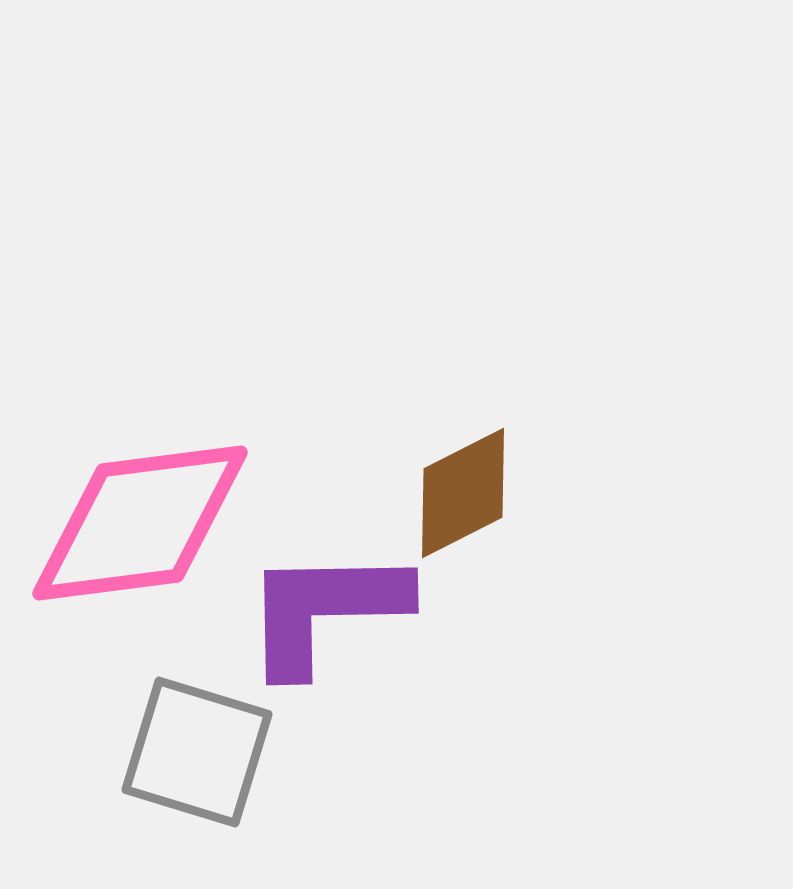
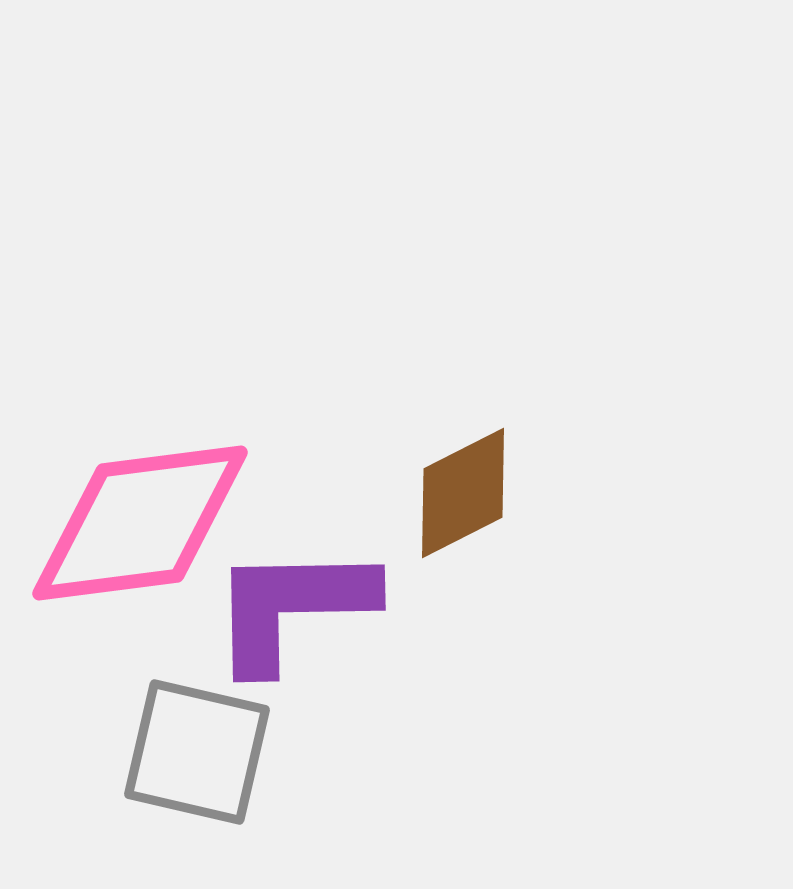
purple L-shape: moved 33 px left, 3 px up
gray square: rotated 4 degrees counterclockwise
